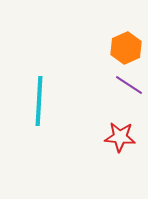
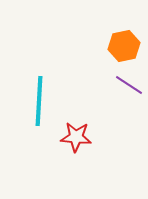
orange hexagon: moved 2 px left, 2 px up; rotated 12 degrees clockwise
red star: moved 44 px left
